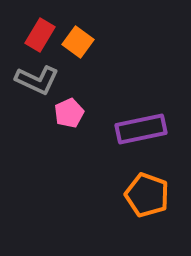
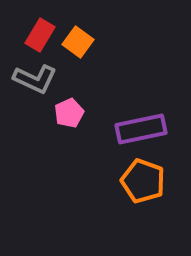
gray L-shape: moved 2 px left, 1 px up
orange pentagon: moved 4 px left, 14 px up
